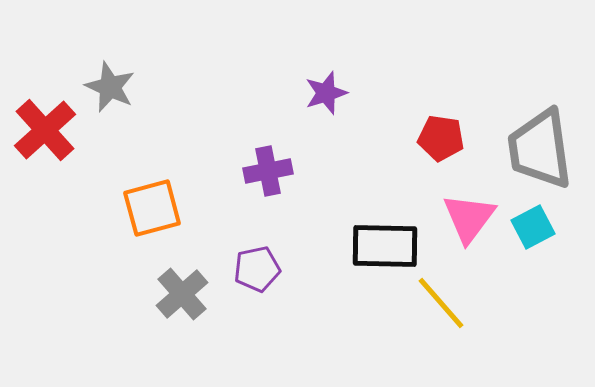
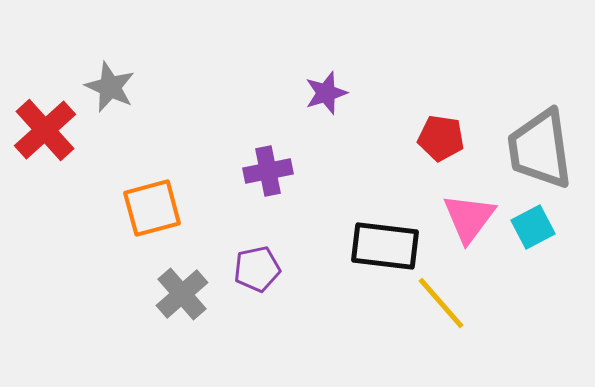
black rectangle: rotated 6 degrees clockwise
